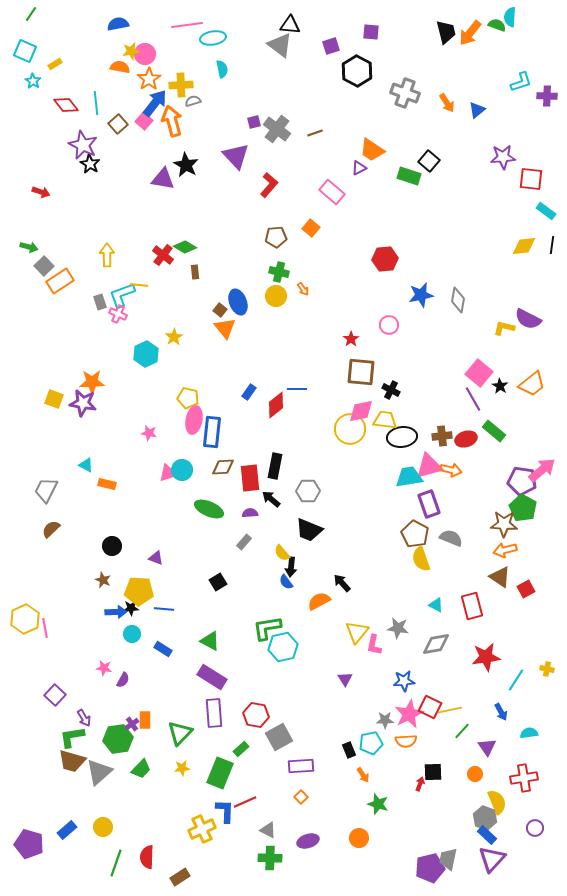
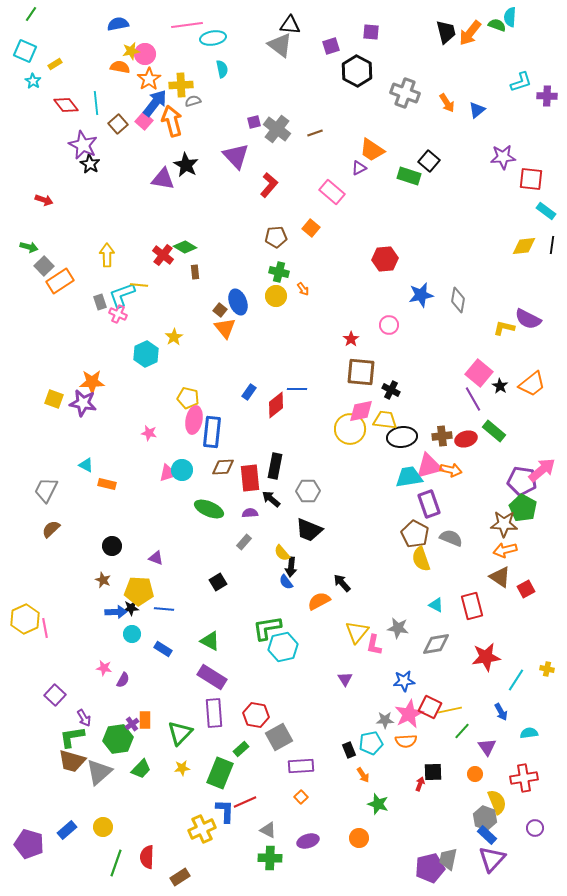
red arrow at (41, 192): moved 3 px right, 8 px down
